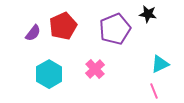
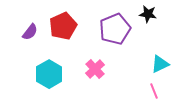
purple semicircle: moved 3 px left, 1 px up
